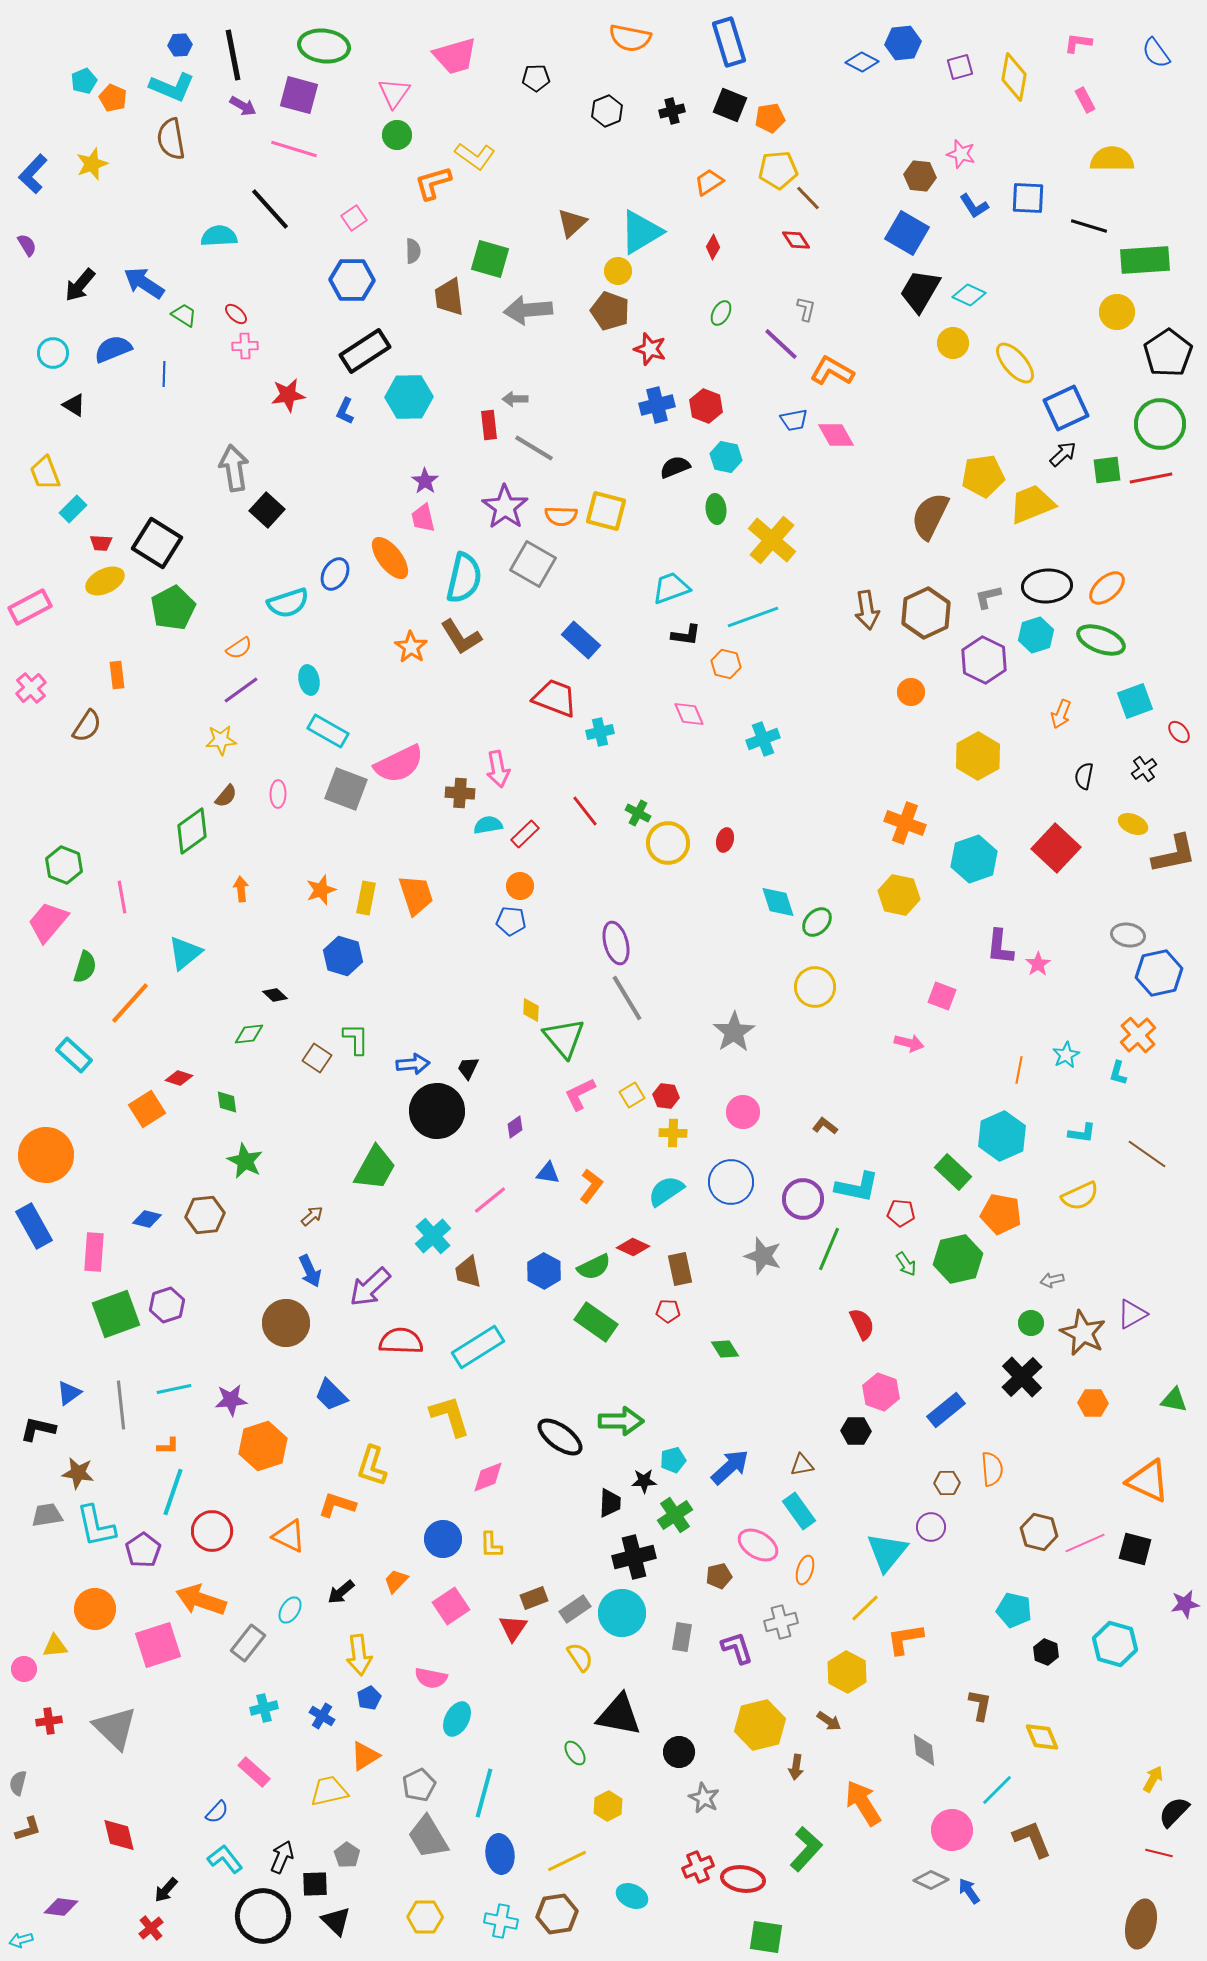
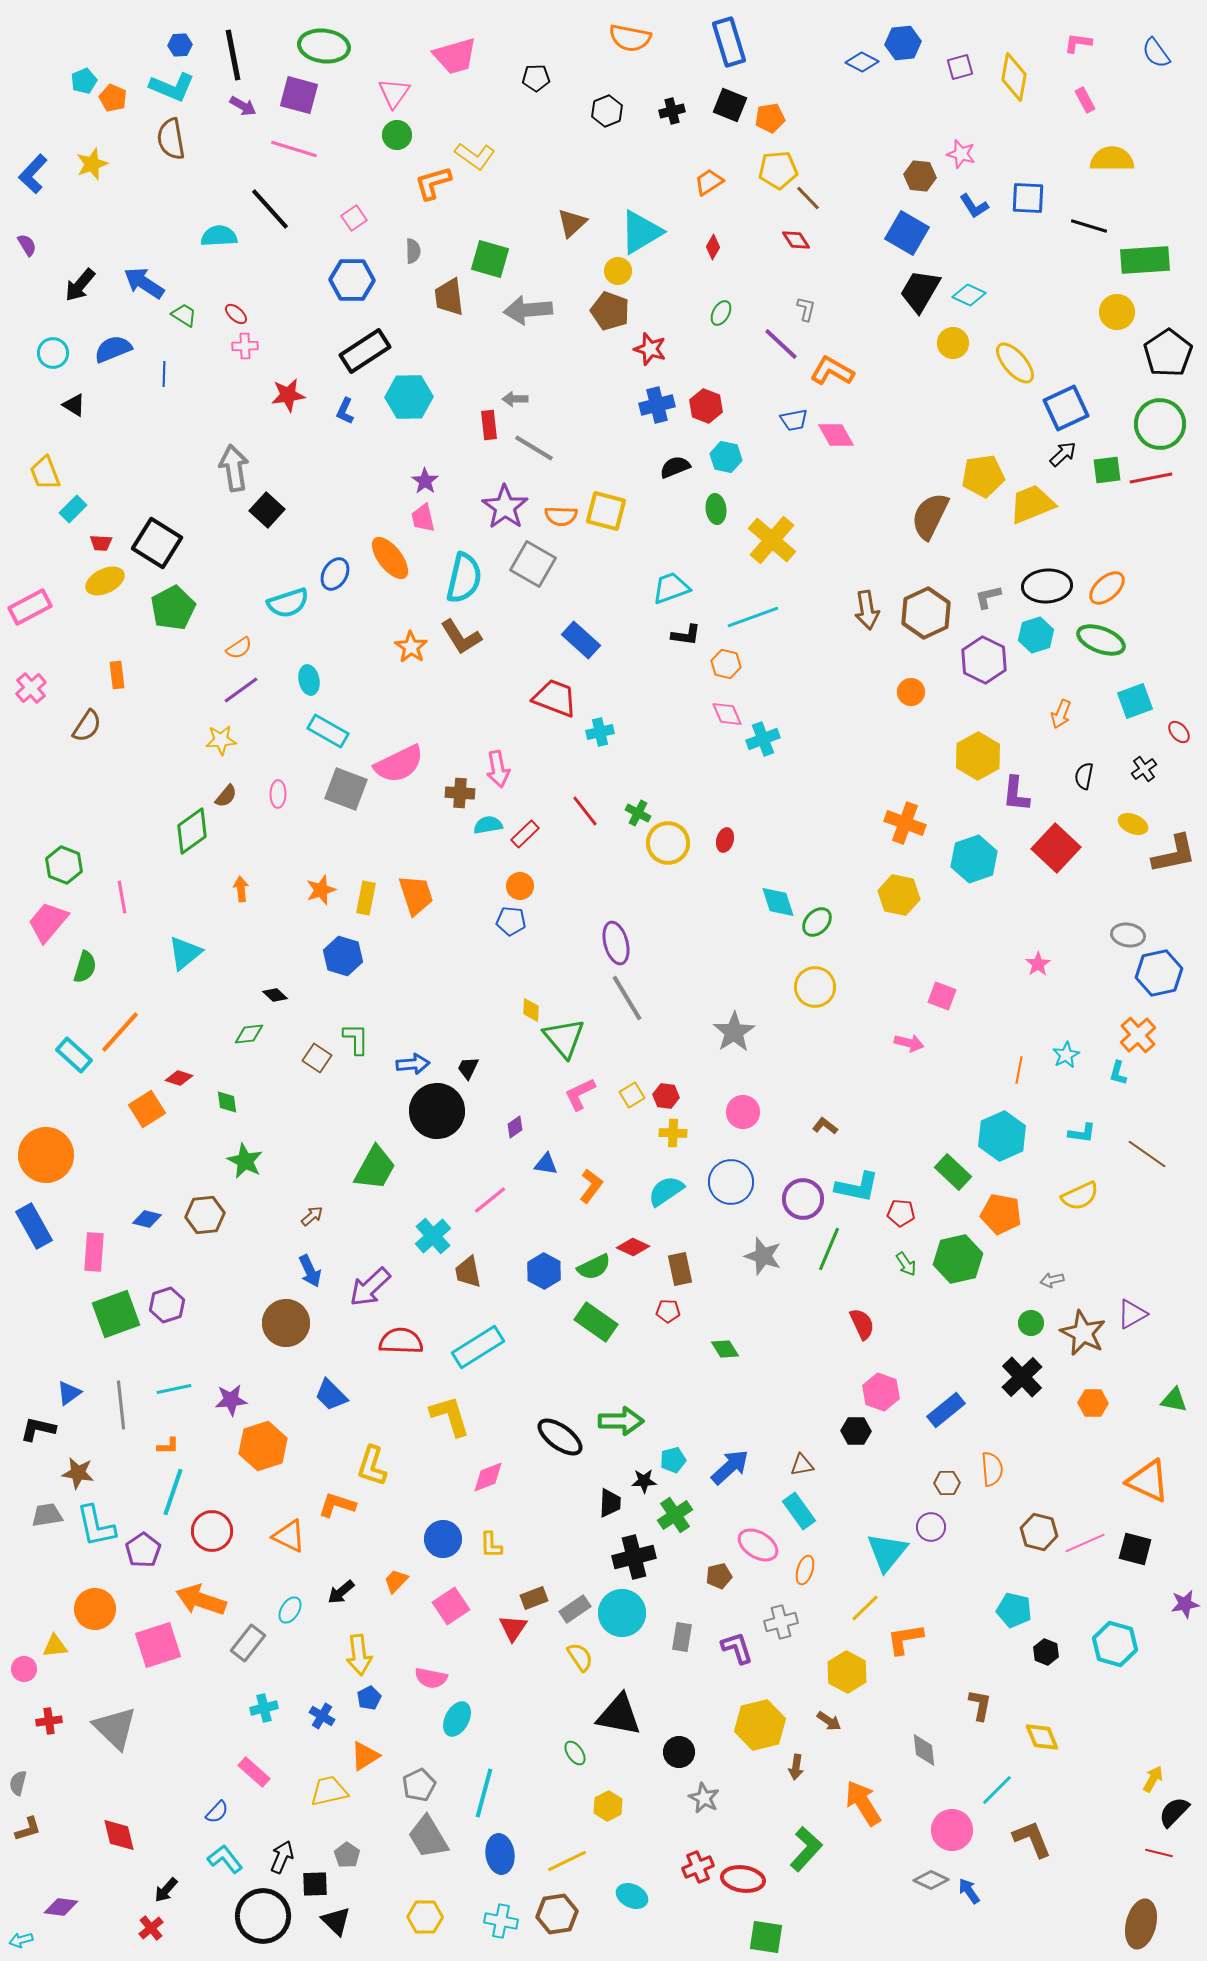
pink diamond at (689, 714): moved 38 px right
purple L-shape at (1000, 947): moved 16 px right, 153 px up
orange line at (130, 1003): moved 10 px left, 29 px down
blue triangle at (548, 1173): moved 2 px left, 9 px up
